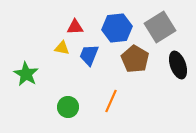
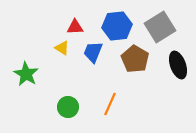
blue hexagon: moved 2 px up
yellow triangle: rotated 21 degrees clockwise
blue trapezoid: moved 4 px right, 3 px up
orange line: moved 1 px left, 3 px down
